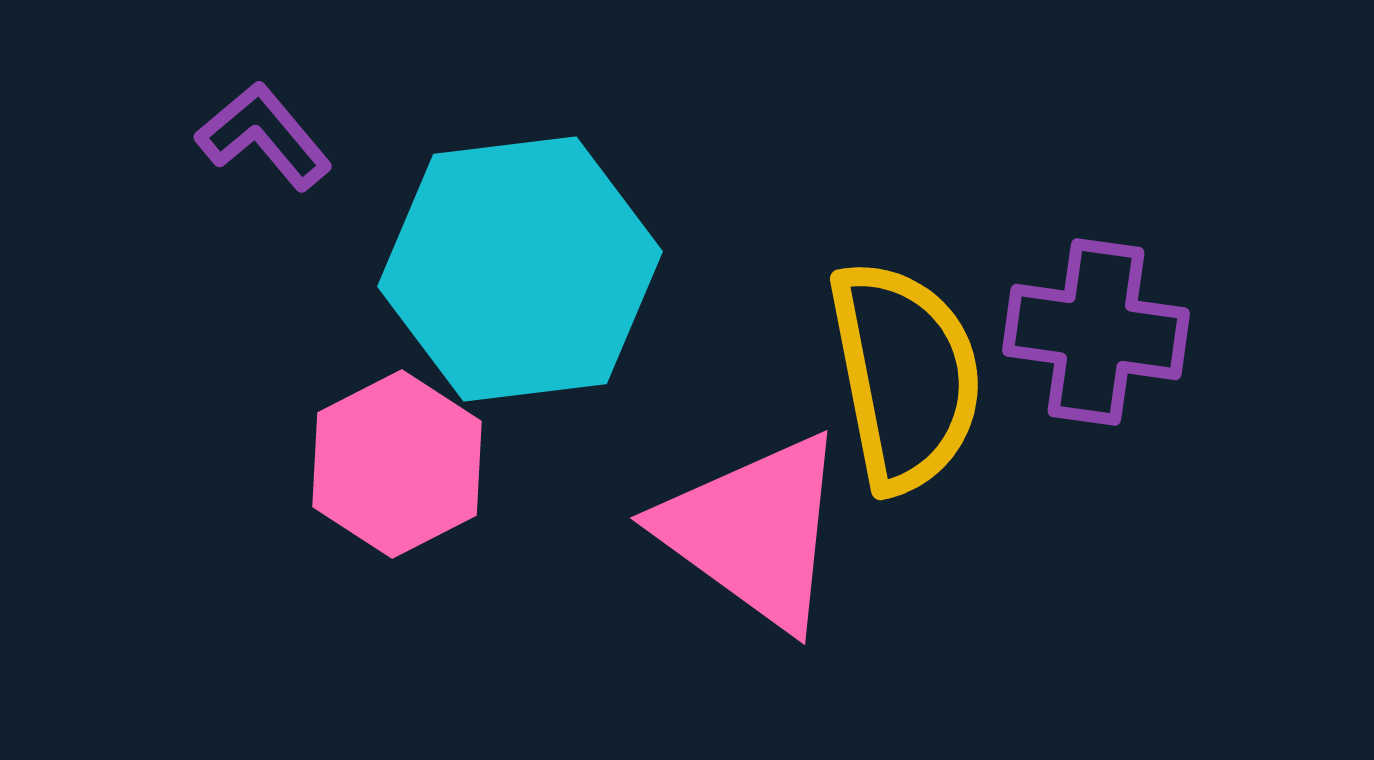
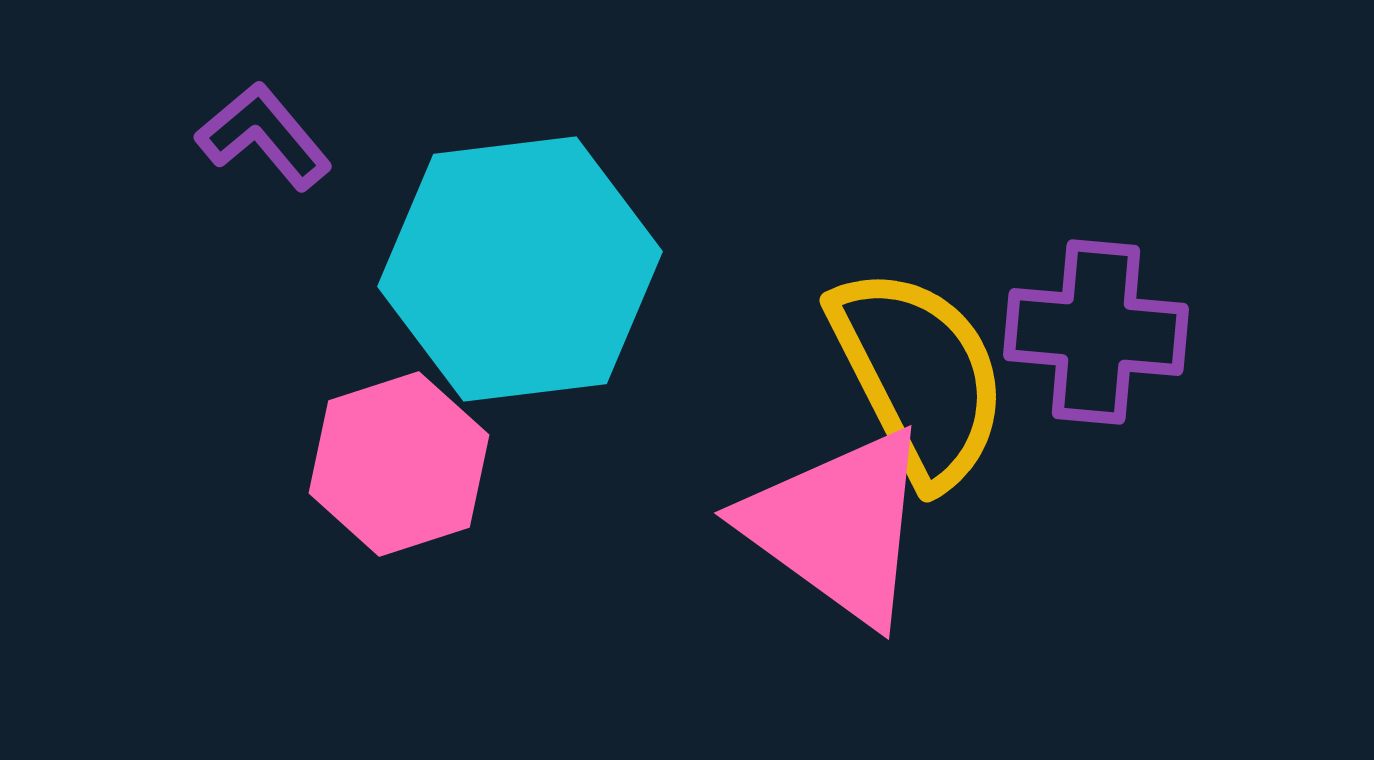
purple cross: rotated 3 degrees counterclockwise
yellow semicircle: moved 14 px right; rotated 16 degrees counterclockwise
pink hexagon: moved 2 px right; rotated 9 degrees clockwise
pink triangle: moved 84 px right, 5 px up
